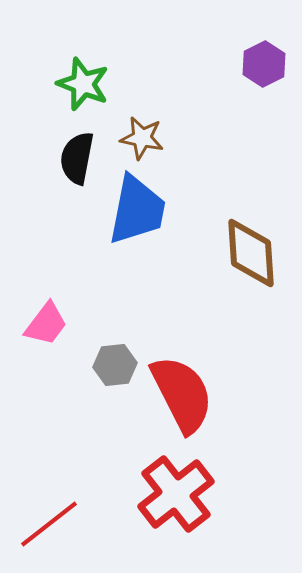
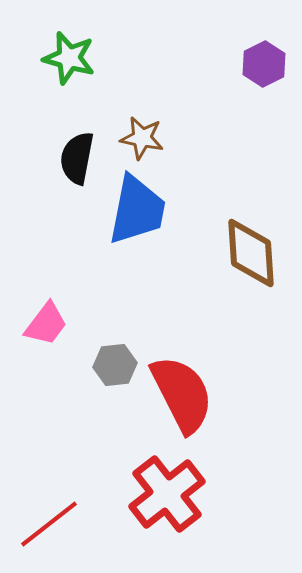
green star: moved 14 px left, 26 px up; rotated 6 degrees counterclockwise
red cross: moved 9 px left
